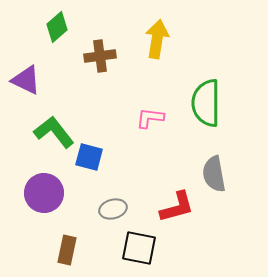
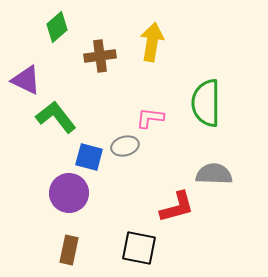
yellow arrow: moved 5 px left, 3 px down
green L-shape: moved 2 px right, 15 px up
gray semicircle: rotated 102 degrees clockwise
purple circle: moved 25 px right
gray ellipse: moved 12 px right, 63 px up
brown rectangle: moved 2 px right
